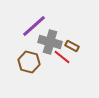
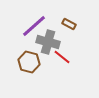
gray cross: moved 2 px left
brown rectangle: moved 3 px left, 22 px up
